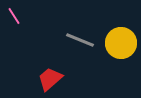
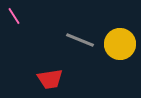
yellow circle: moved 1 px left, 1 px down
red trapezoid: rotated 148 degrees counterclockwise
